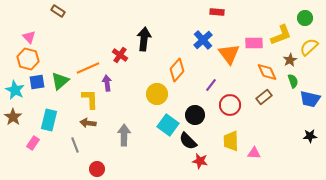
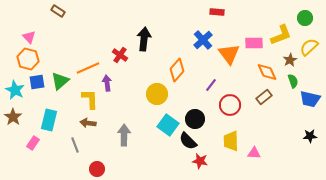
black circle at (195, 115): moved 4 px down
